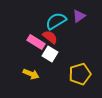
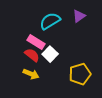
cyan semicircle: moved 6 px left
red semicircle: moved 18 px left, 18 px down
white square: rotated 14 degrees clockwise
